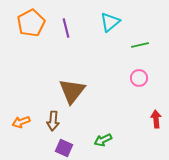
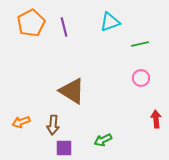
cyan triangle: rotated 20 degrees clockwise
purple line: moved 2 px left, 1 px up
green line: moved 1 px up
pink circle: moved 2 px right
brown triangle: rotated 36 degrees counterclockwise
brown arrow: moved 4 px down
purple square: rotated 24 degrees counterclockwise
